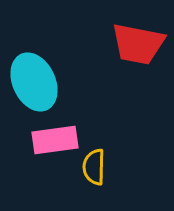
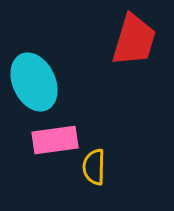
red trapezoid: moved 4 px left, 4 px up; rotated 84 degrees counterclockwise
